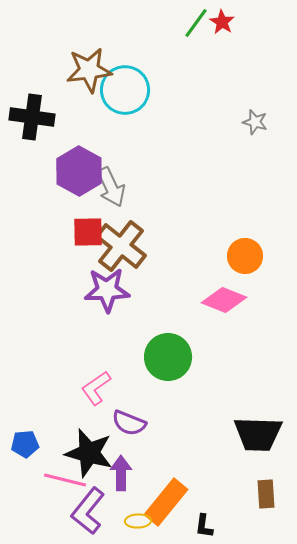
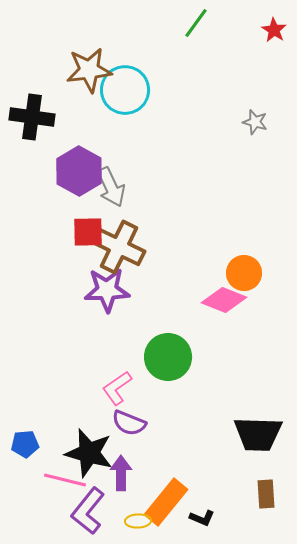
red star: moved 52 px right, 8 px down
brown cross: moved 2 px left, 1 px down; rotated 12 degrees counterclockwise
orange circle: moved 1 px left, 17 px down
pink L-shape: moved 21 px right
black L-shape: moved 2 px left, 8 px up; rotated 75 degrees counterclockwise
